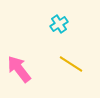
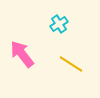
pink arrow: moved 3 px right, 15 px up
